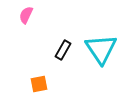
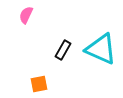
cyan triangle: rotated 32 degrees counterclockwise
